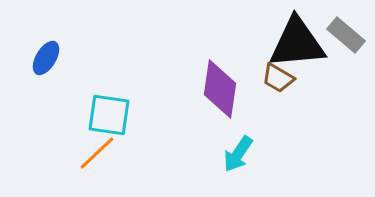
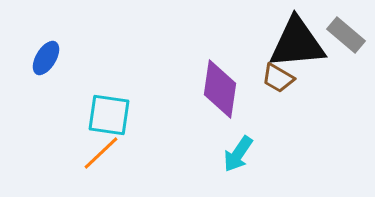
orange line: moved 4 px right
